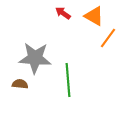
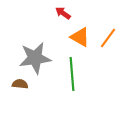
orange triangle: moved 14 px left, 21 px down
gray star: rotated 12 degrees counterclockwise
green line: moved 4 px right, 6 px up
